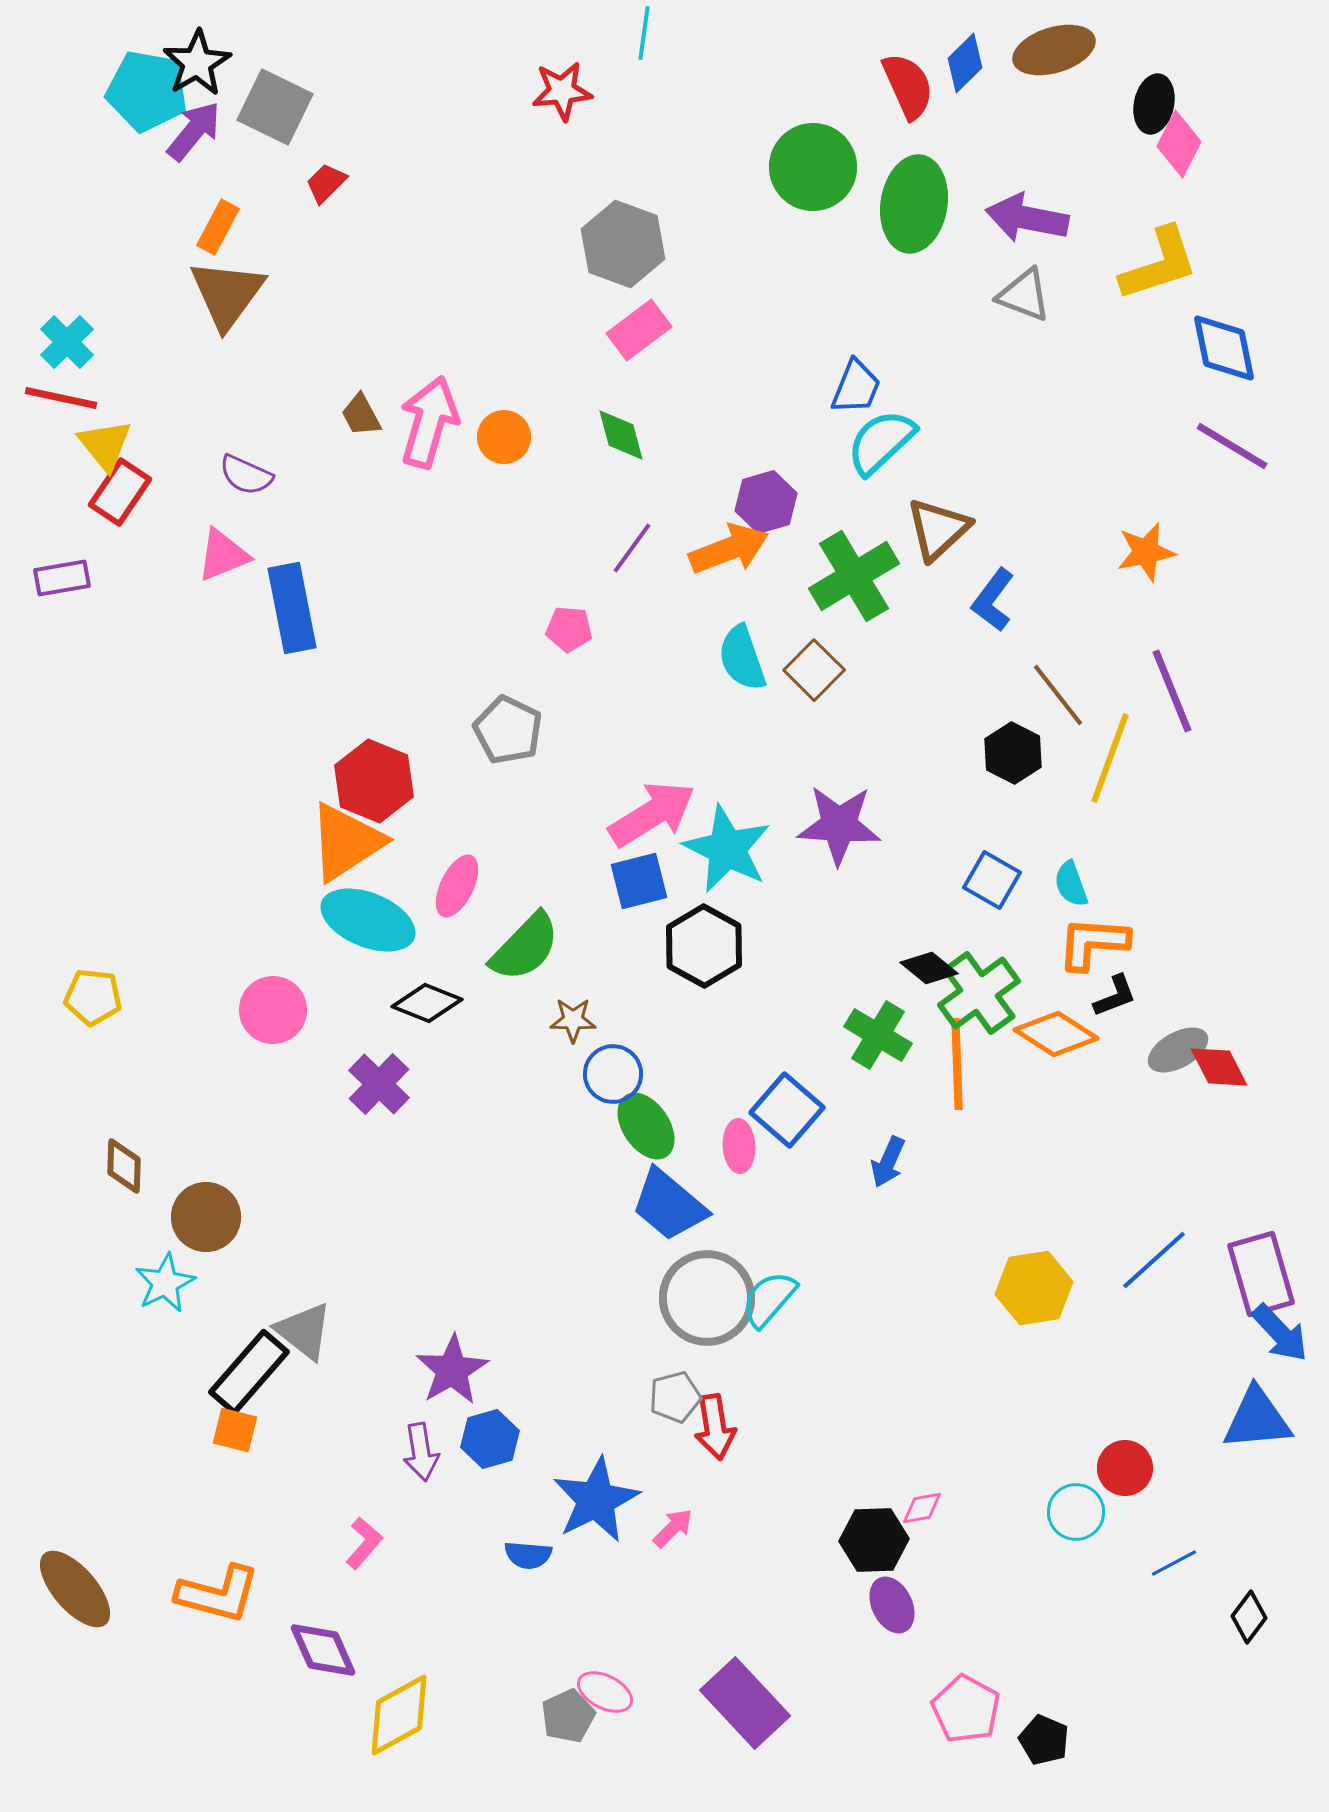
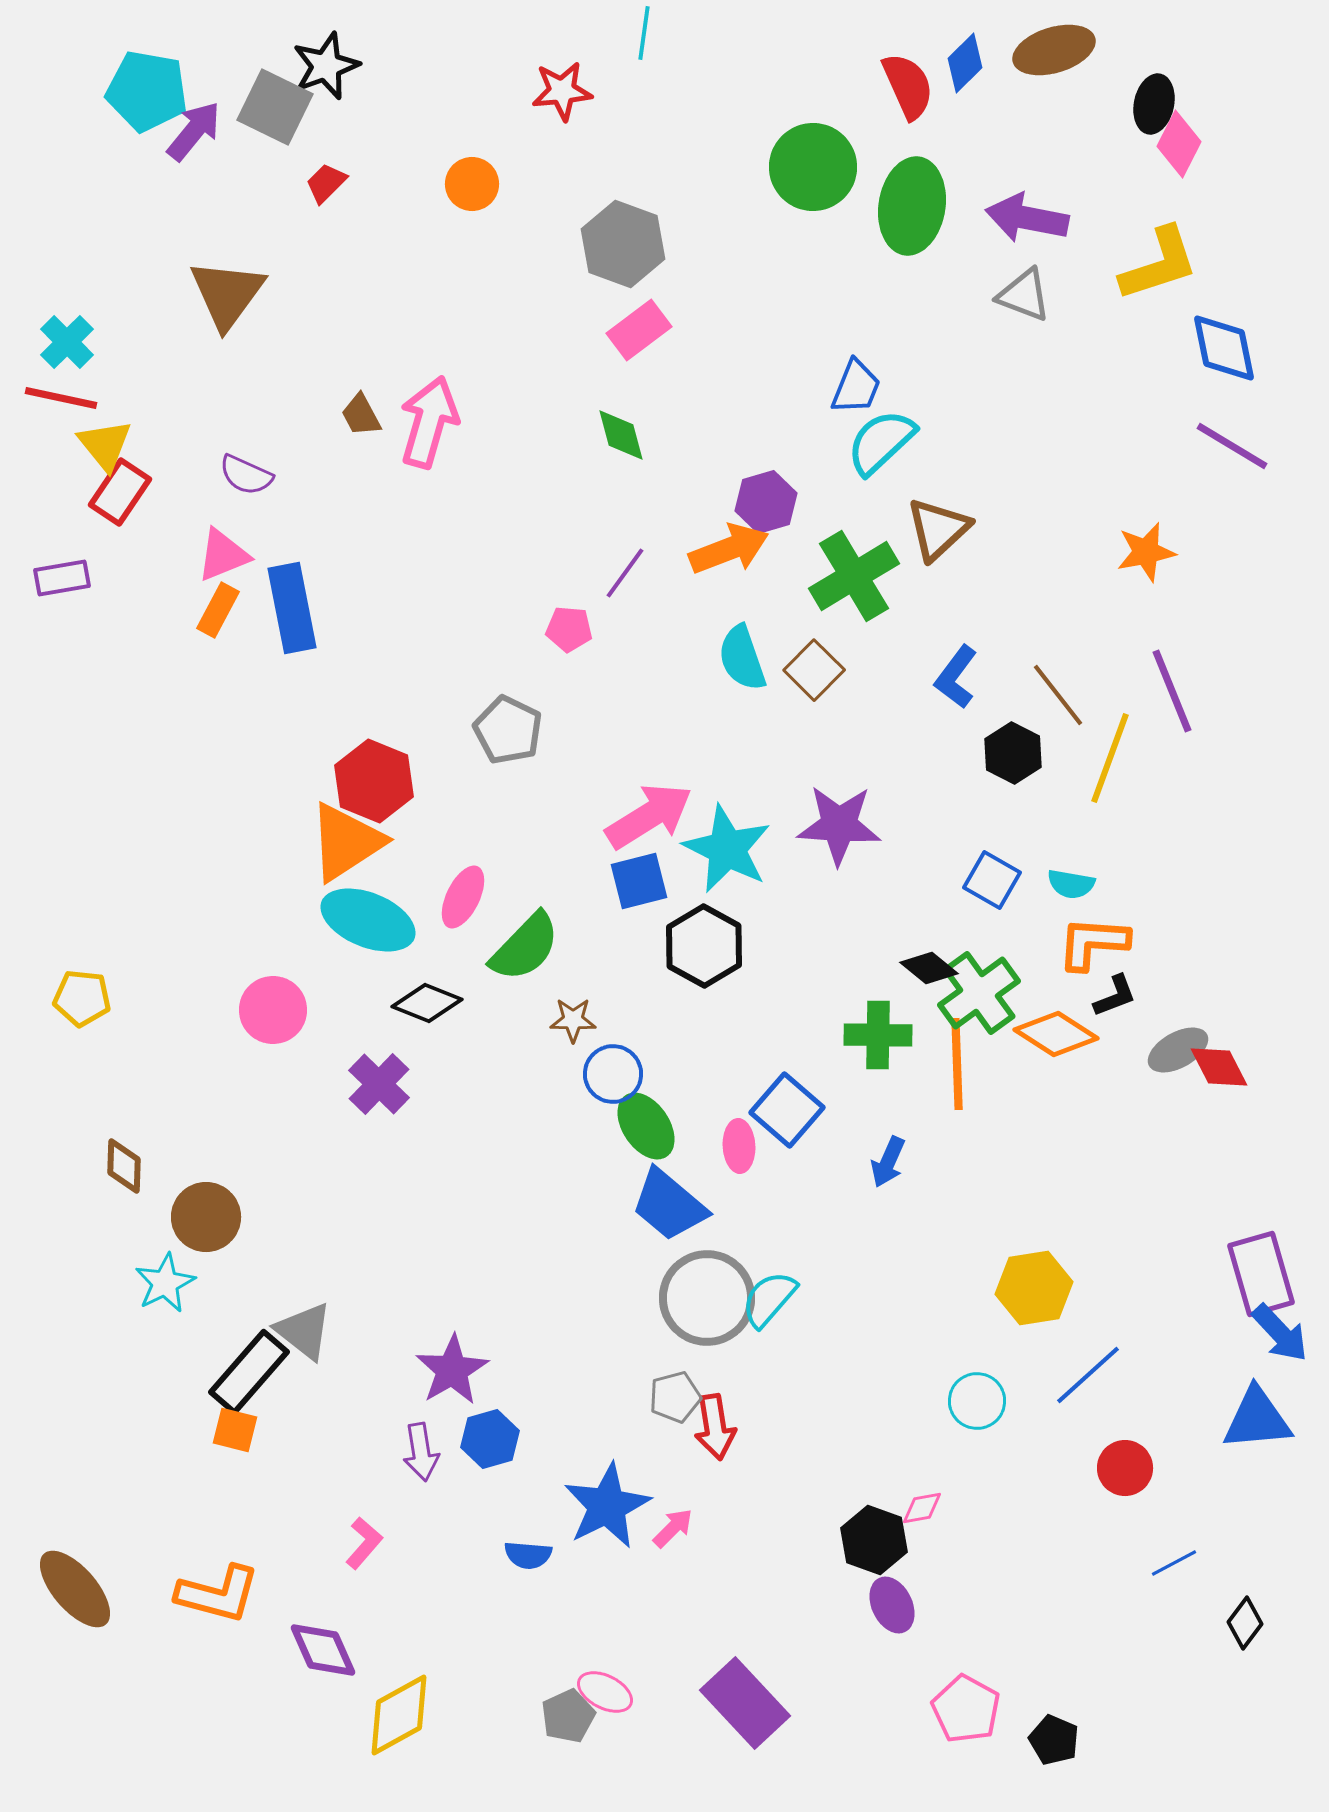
black star at (197, 63): moved 129 px right, 3 px down; rotated 10 degrees clockwise
green ellipse at (914, 204): moved 2 px left, 2 px down
orange rectangle at (218, 227): moved 383 px down
orange circle at (504, 437): moved 32 px left, 253 px up
purple line at (632, 548): moved 7 px left, 25 px down
blue L-shape at (993, 600): moved 37 px left, 77 px down
pink arrow at (652, 814): moved 3 px left, 2 px down
cyan semicircle at (1071, 884): rotated 60 degrees counterclockwise
pink ellipse at (457, 886): moved 6 px right, 11 px down
yellow pentagon at (93, 997): moved 11 px left, 1 px down
green cross at (878, 1035): rotated 30 degrees counterclockwise
blue line at (1154, 1260): moved 66 px left, 115 px down
blue star at (596, 1500): moved 11 px right, 6 px down
cyan circle at (1076, 1512): moved 99 px left, 111 px up
black hexagon at (874, 1540): rotated 22 degrees clockwise
black diamond at (1249, 1617): moved 4 px left, 6 px down
black pentagon at (1044, 1740): moved 10 px right
